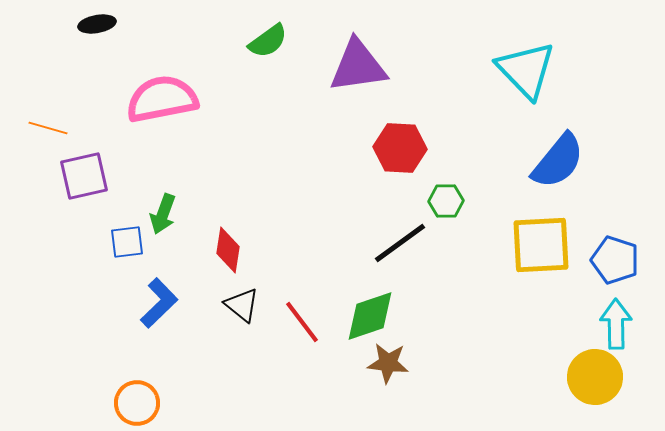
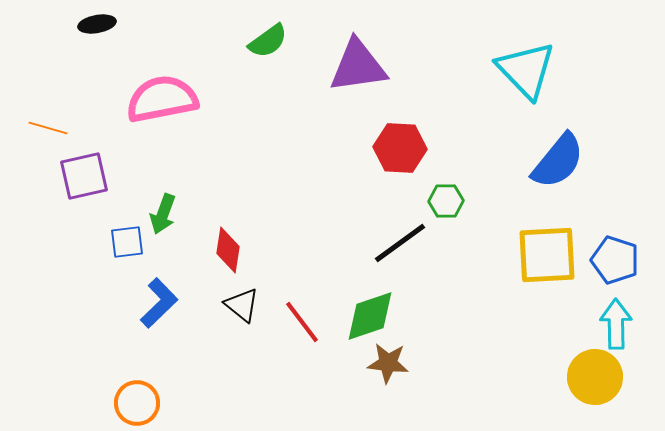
yellow square: moved 6 px right, 10 px down
